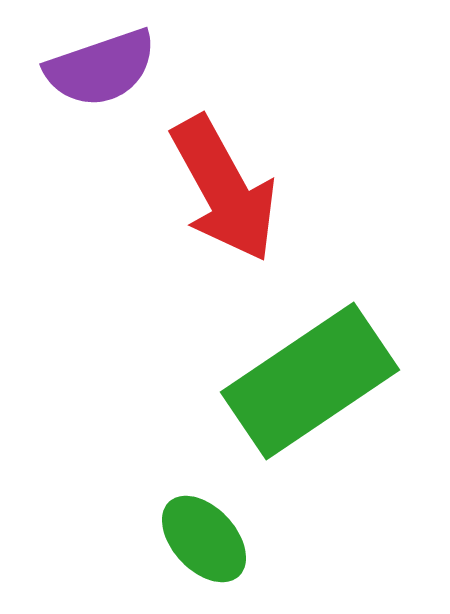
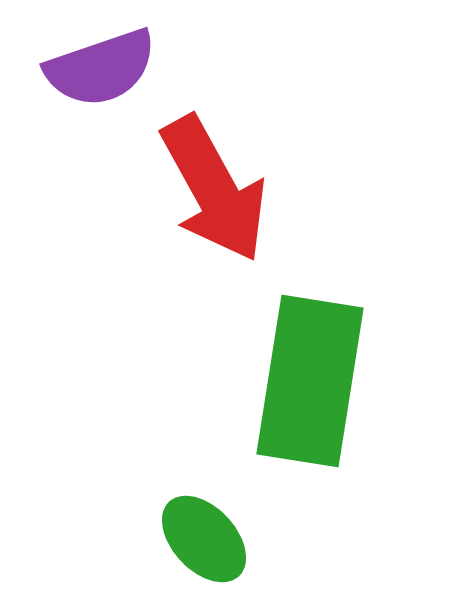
red arrow: moved 10 px left
green rectangle: rotated 47 degrees counterclockwise
